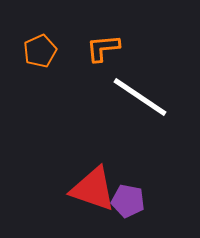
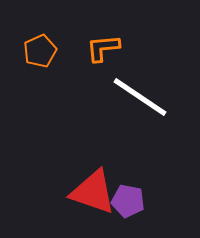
red triangle: moved 3 px down
